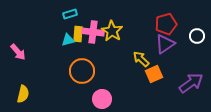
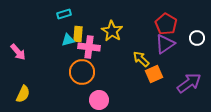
cyan rectangle: moved 6 px left
red pentagon: rotated 25 degrees counterclockwise
pink cross: moved 4 px left, 15 px down
white circle: moved 2 px down
orange circle: moved 1 px down
purple arrow: moved 2 px left
yellow semicircle: rotated 12 degrees clockwise
pink circle: moved 3 px left, 1 px down
